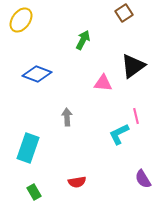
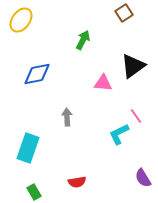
blue diamond: rotated 32 degrees counterclockwise
pink line: rotated 21 degrees counterclockwise
purple semicircle: moved 1 px up
